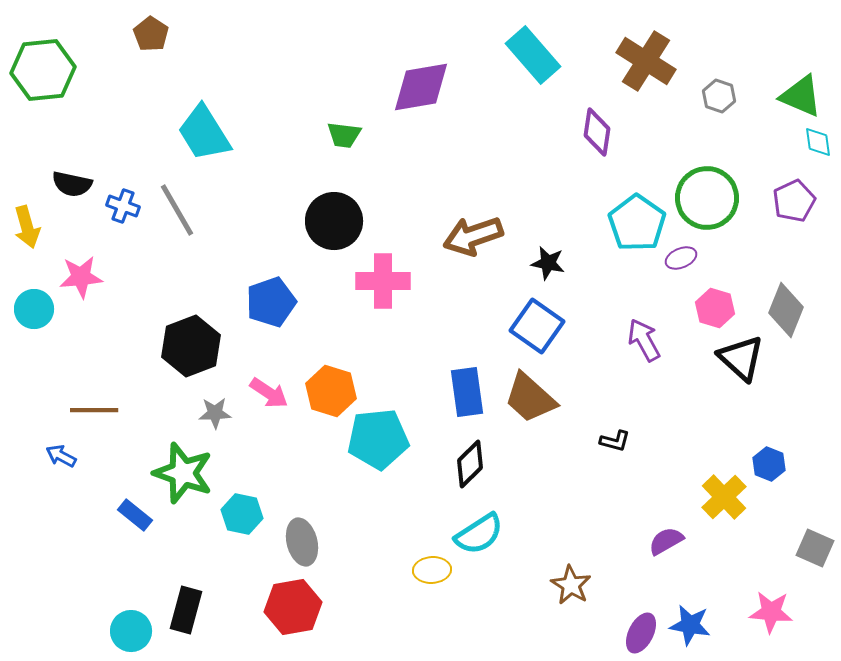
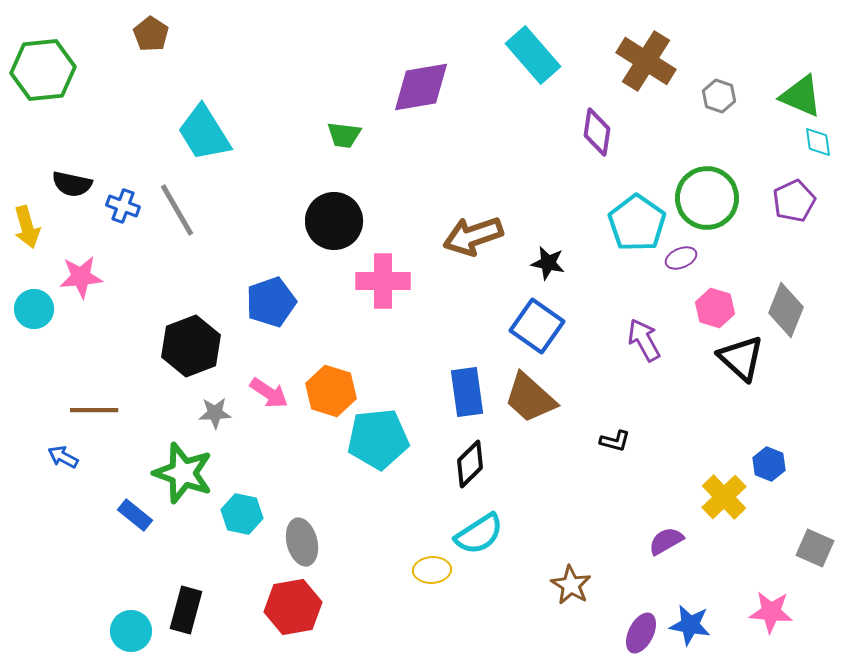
blue arrow at (61, 456): moved 2 px right, 1 px down
